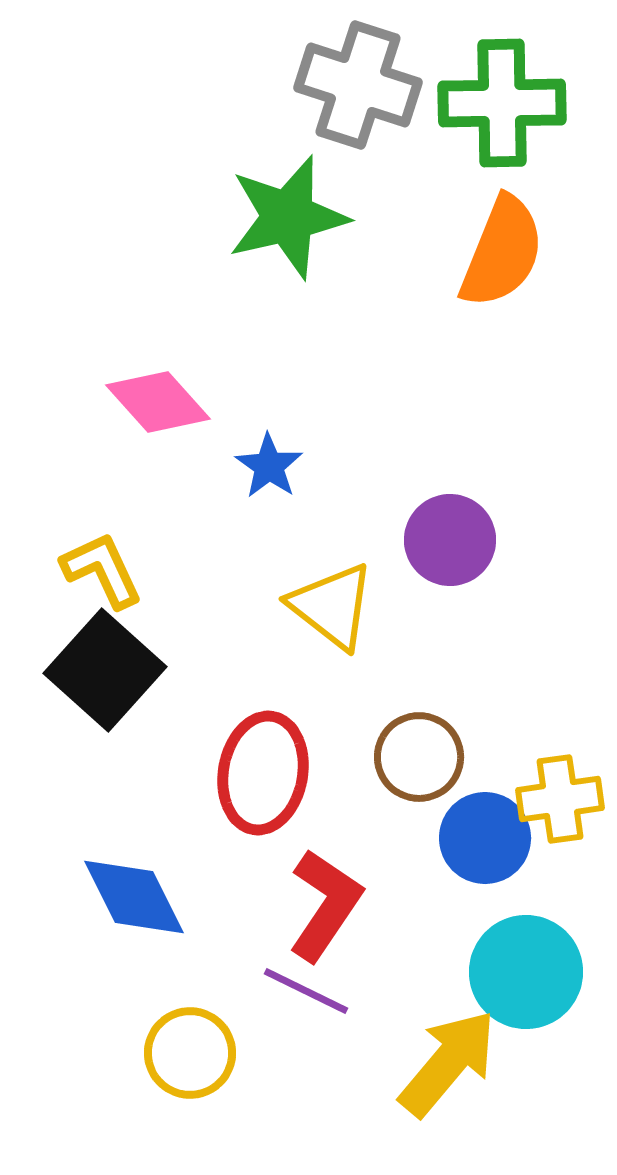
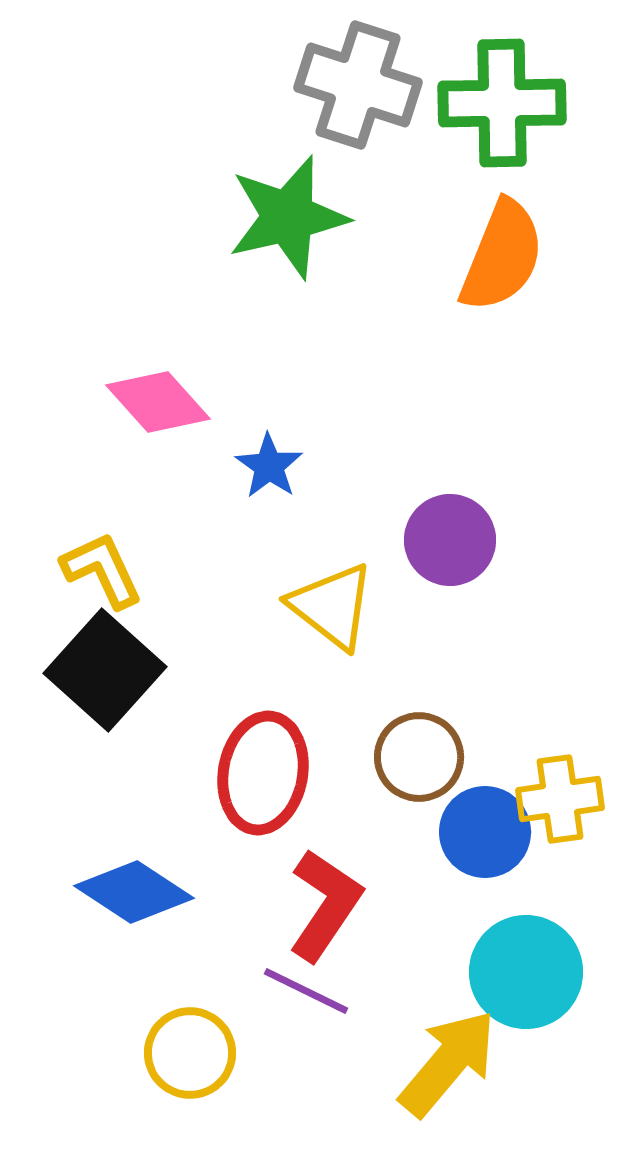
orange semicircle: moved 4 px down
blue circle: moved 6 px up
blue diamond: moved 5 px up; rotated 30 degrees counterclockwise
